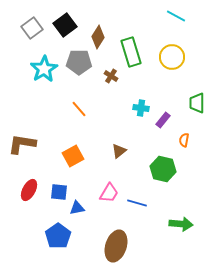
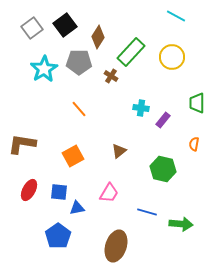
green rectangle: rotated 60 degrees clockwise
orange semicircle: moved 10 px right, 4 px down
blue line: moved 10 px right, 9 px down
